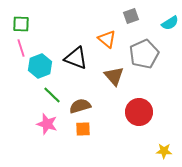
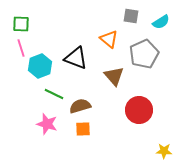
gray square: rotated 28 degrees clockwise
cyan semicircle: moved 9 px left, 1 px up
orange triangle: moved 2 px right
green line: moved 2 px right, 1 px up; rotated 18 degrees counterclockwise
red circle: moved 2 px up
